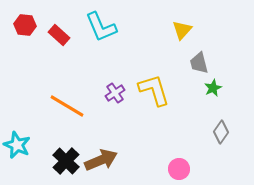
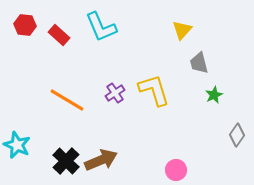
green star: moved 1 px right, 7 px down
orange line: moved 6 px up
gray diamond: moved 16 px right, 3 px down
pink circle: moved 3 px left, 1 px down
